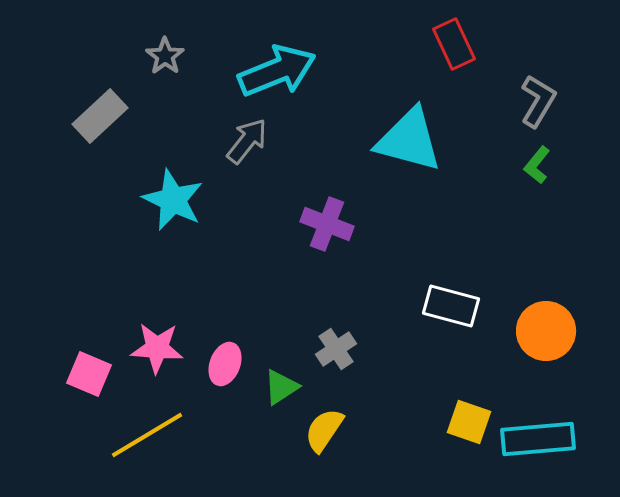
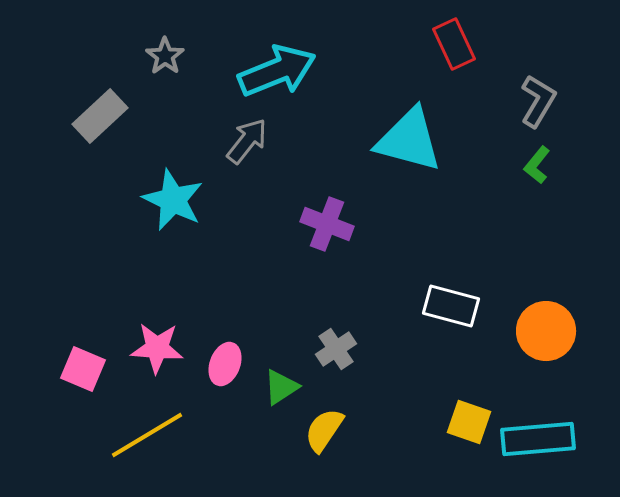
pink square: moved 6 px left, 5 px up
